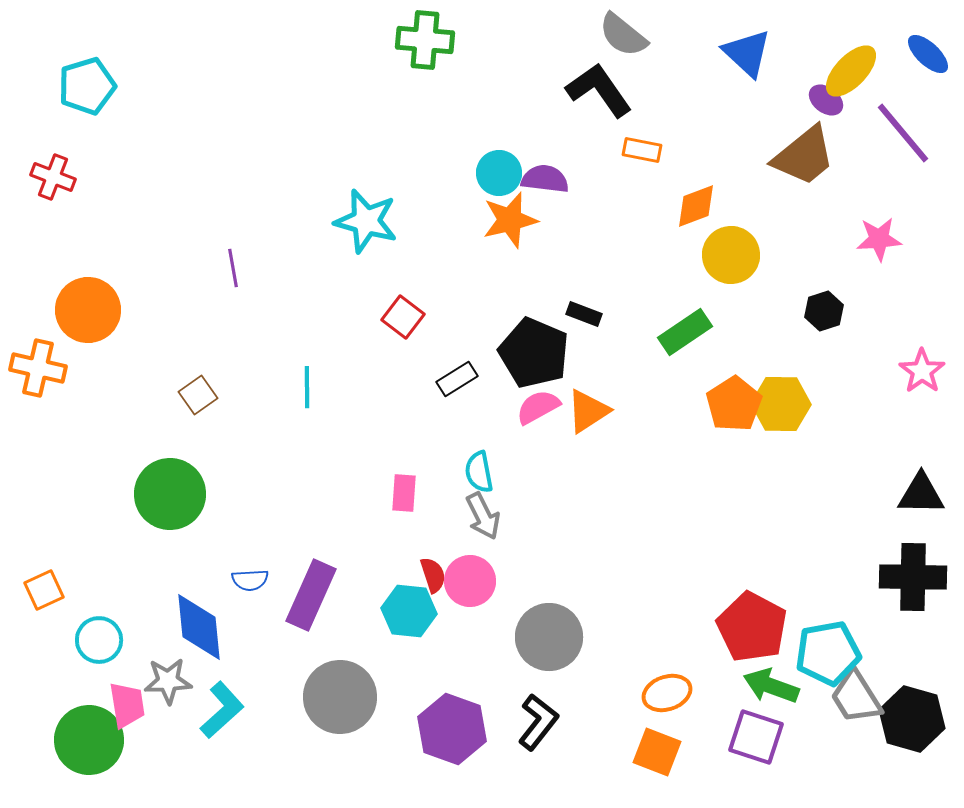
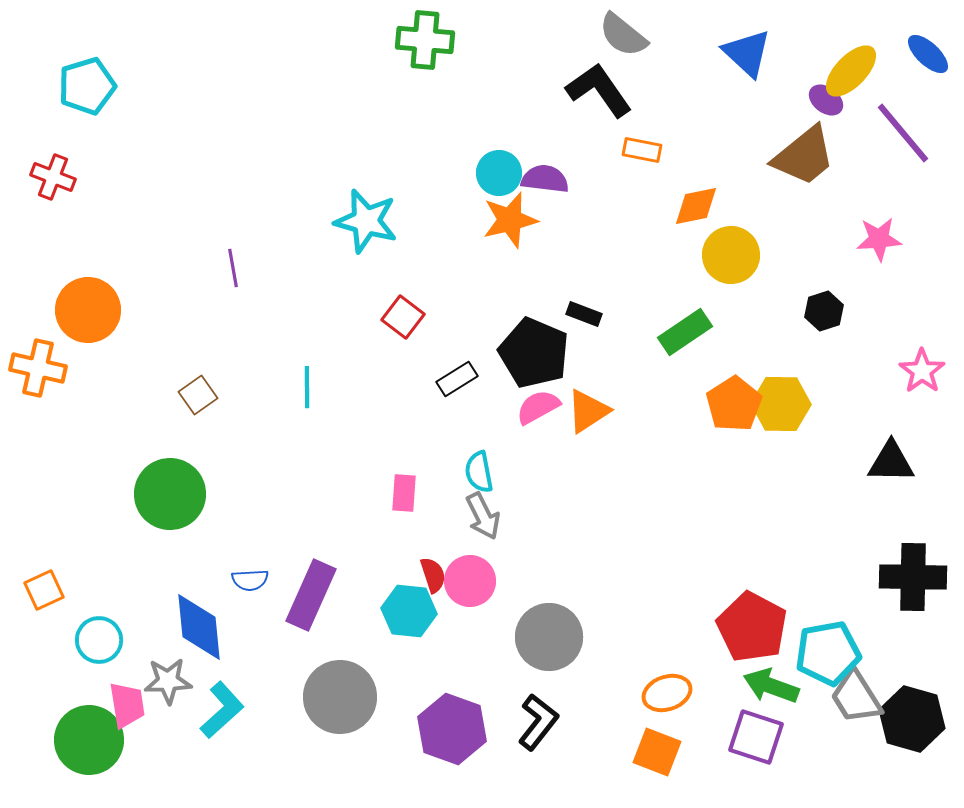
orange diamond at (696, 206): rotated 9 degrees clockwise
black triangle at (921, 494): moved 30 px left, 32 px up
